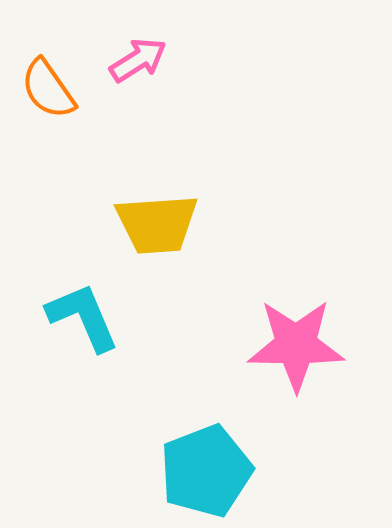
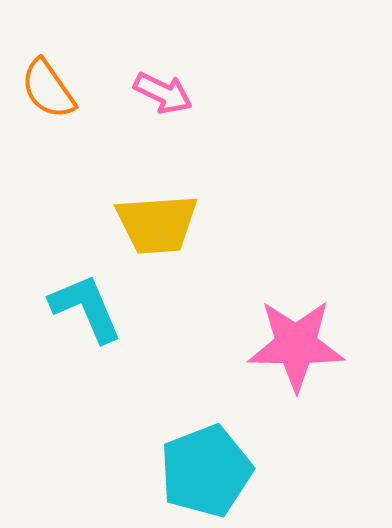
pink arrow: moved 25 px right, 33 px down; rotated 58 degrees clockwise
cyan L-shape: moved 3 px right, 9 px up
